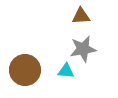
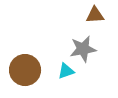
brown triangle: moved 14 px right, 1 px up
cyan triangle: rotated 24 degrees counterclockwise
